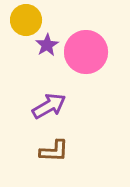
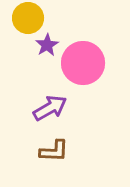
yellow circle: moved 2 px right, 2 px up
pink circle: moved 3 px left, 11 px down
purple arrow: moved 1 px right, 2 px down
